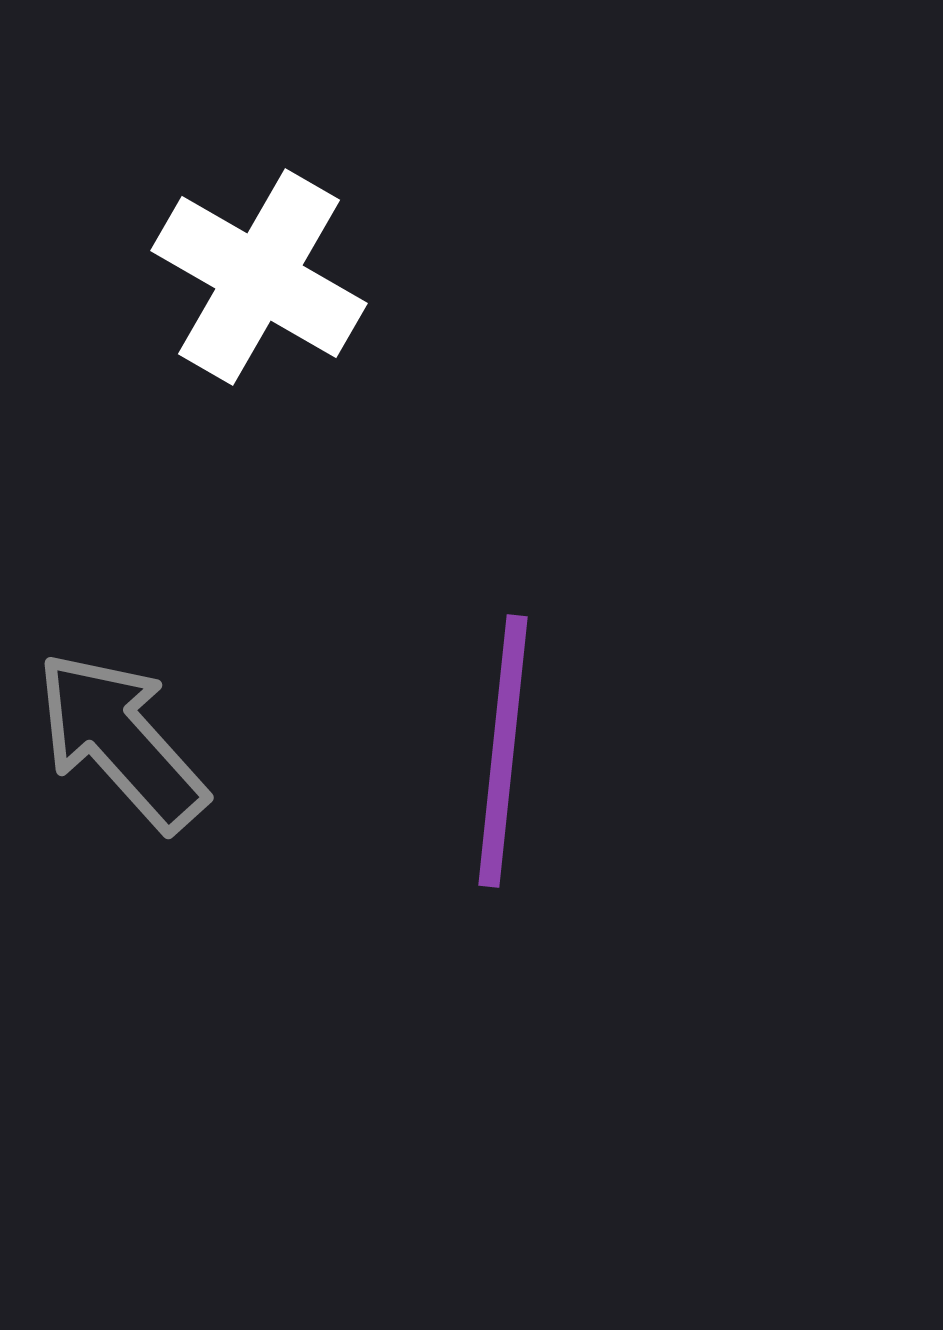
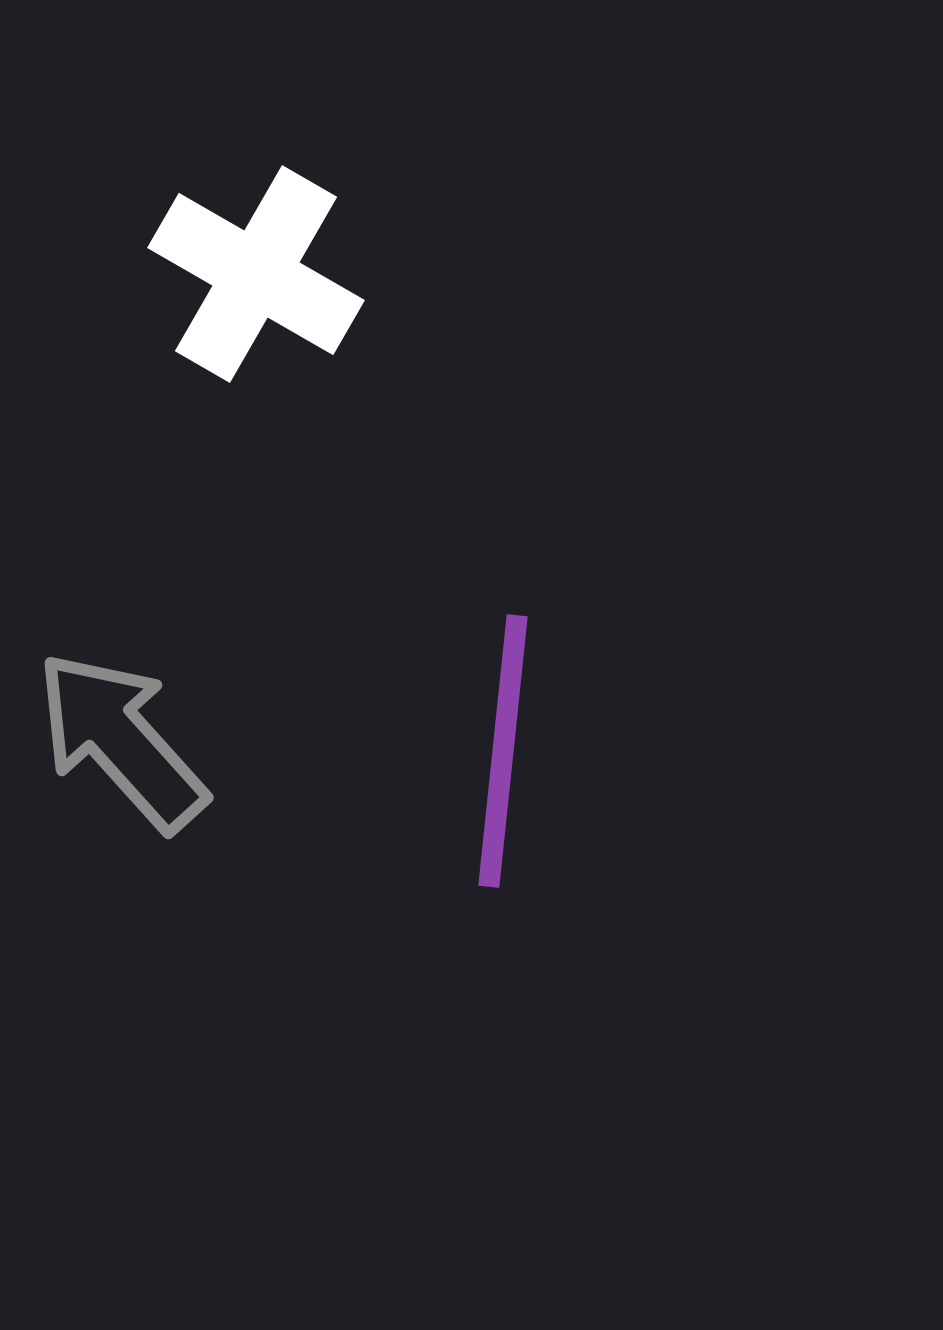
white cross: moved 3 px left, 3 px up
